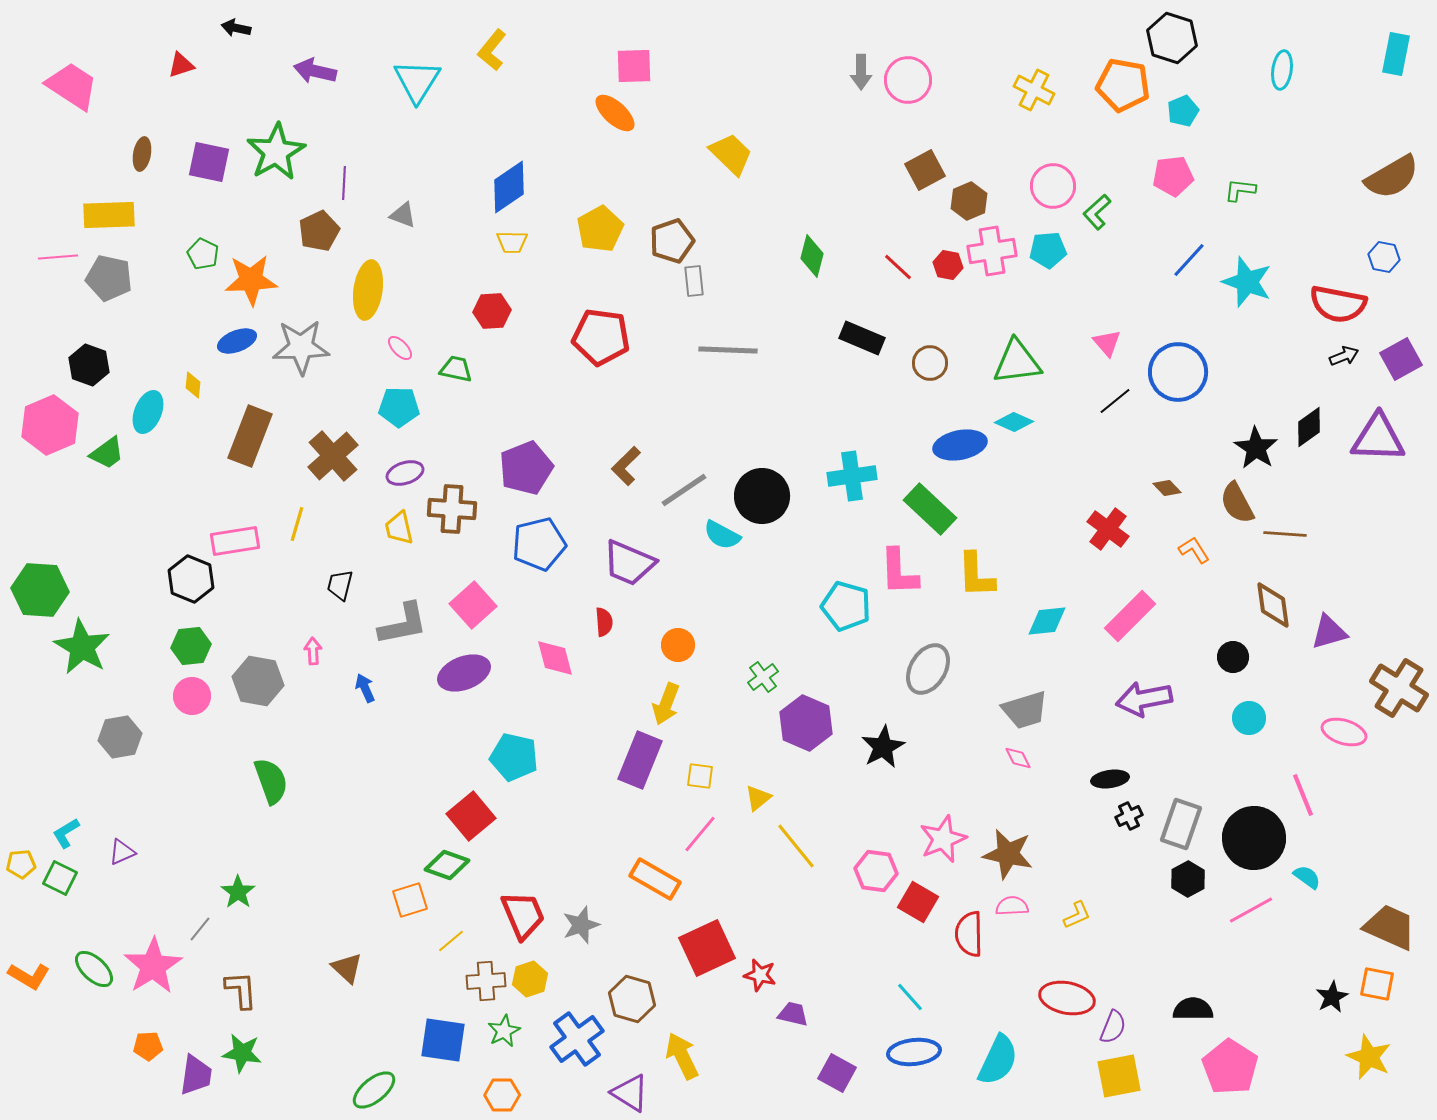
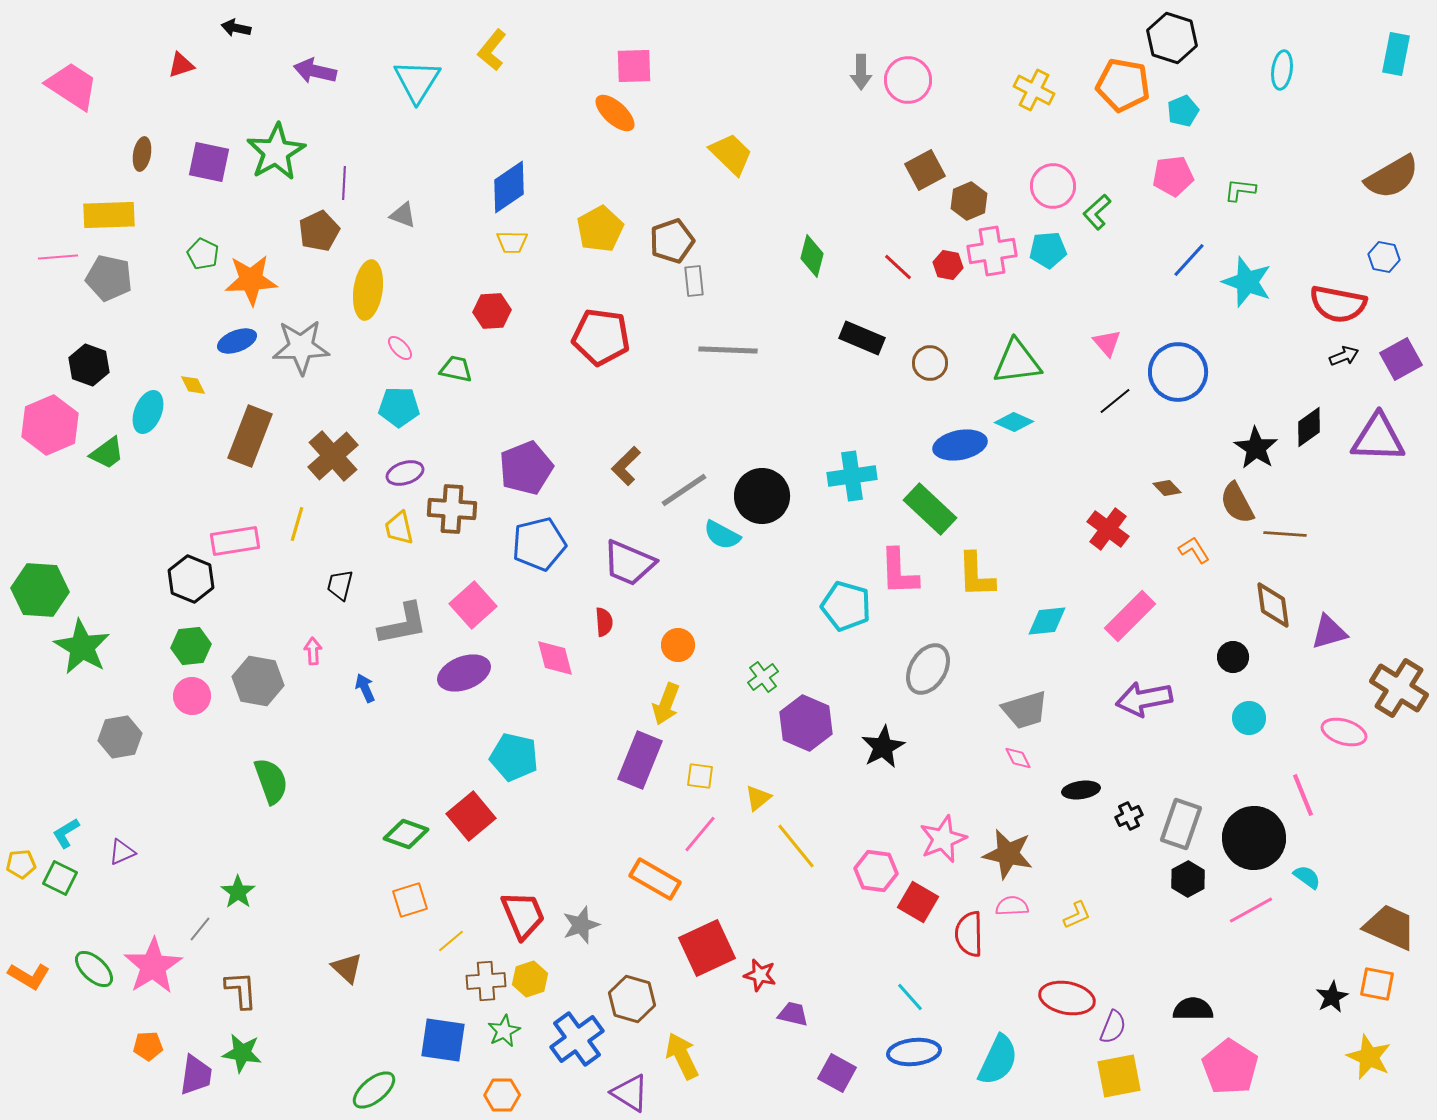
yellow diamond at (193, 385): rotated 32 degrees counterclockwise
black ellipse at (1110, 779): moved 29 px left, 11 px down
green diamond at (447, 865): moved 41 px left, 31 px up
